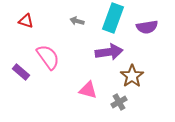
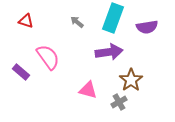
gray arrow: moved 1 px down; rotated 24 degrees clockwise
brown star: moved 1 px left, 4 px down
